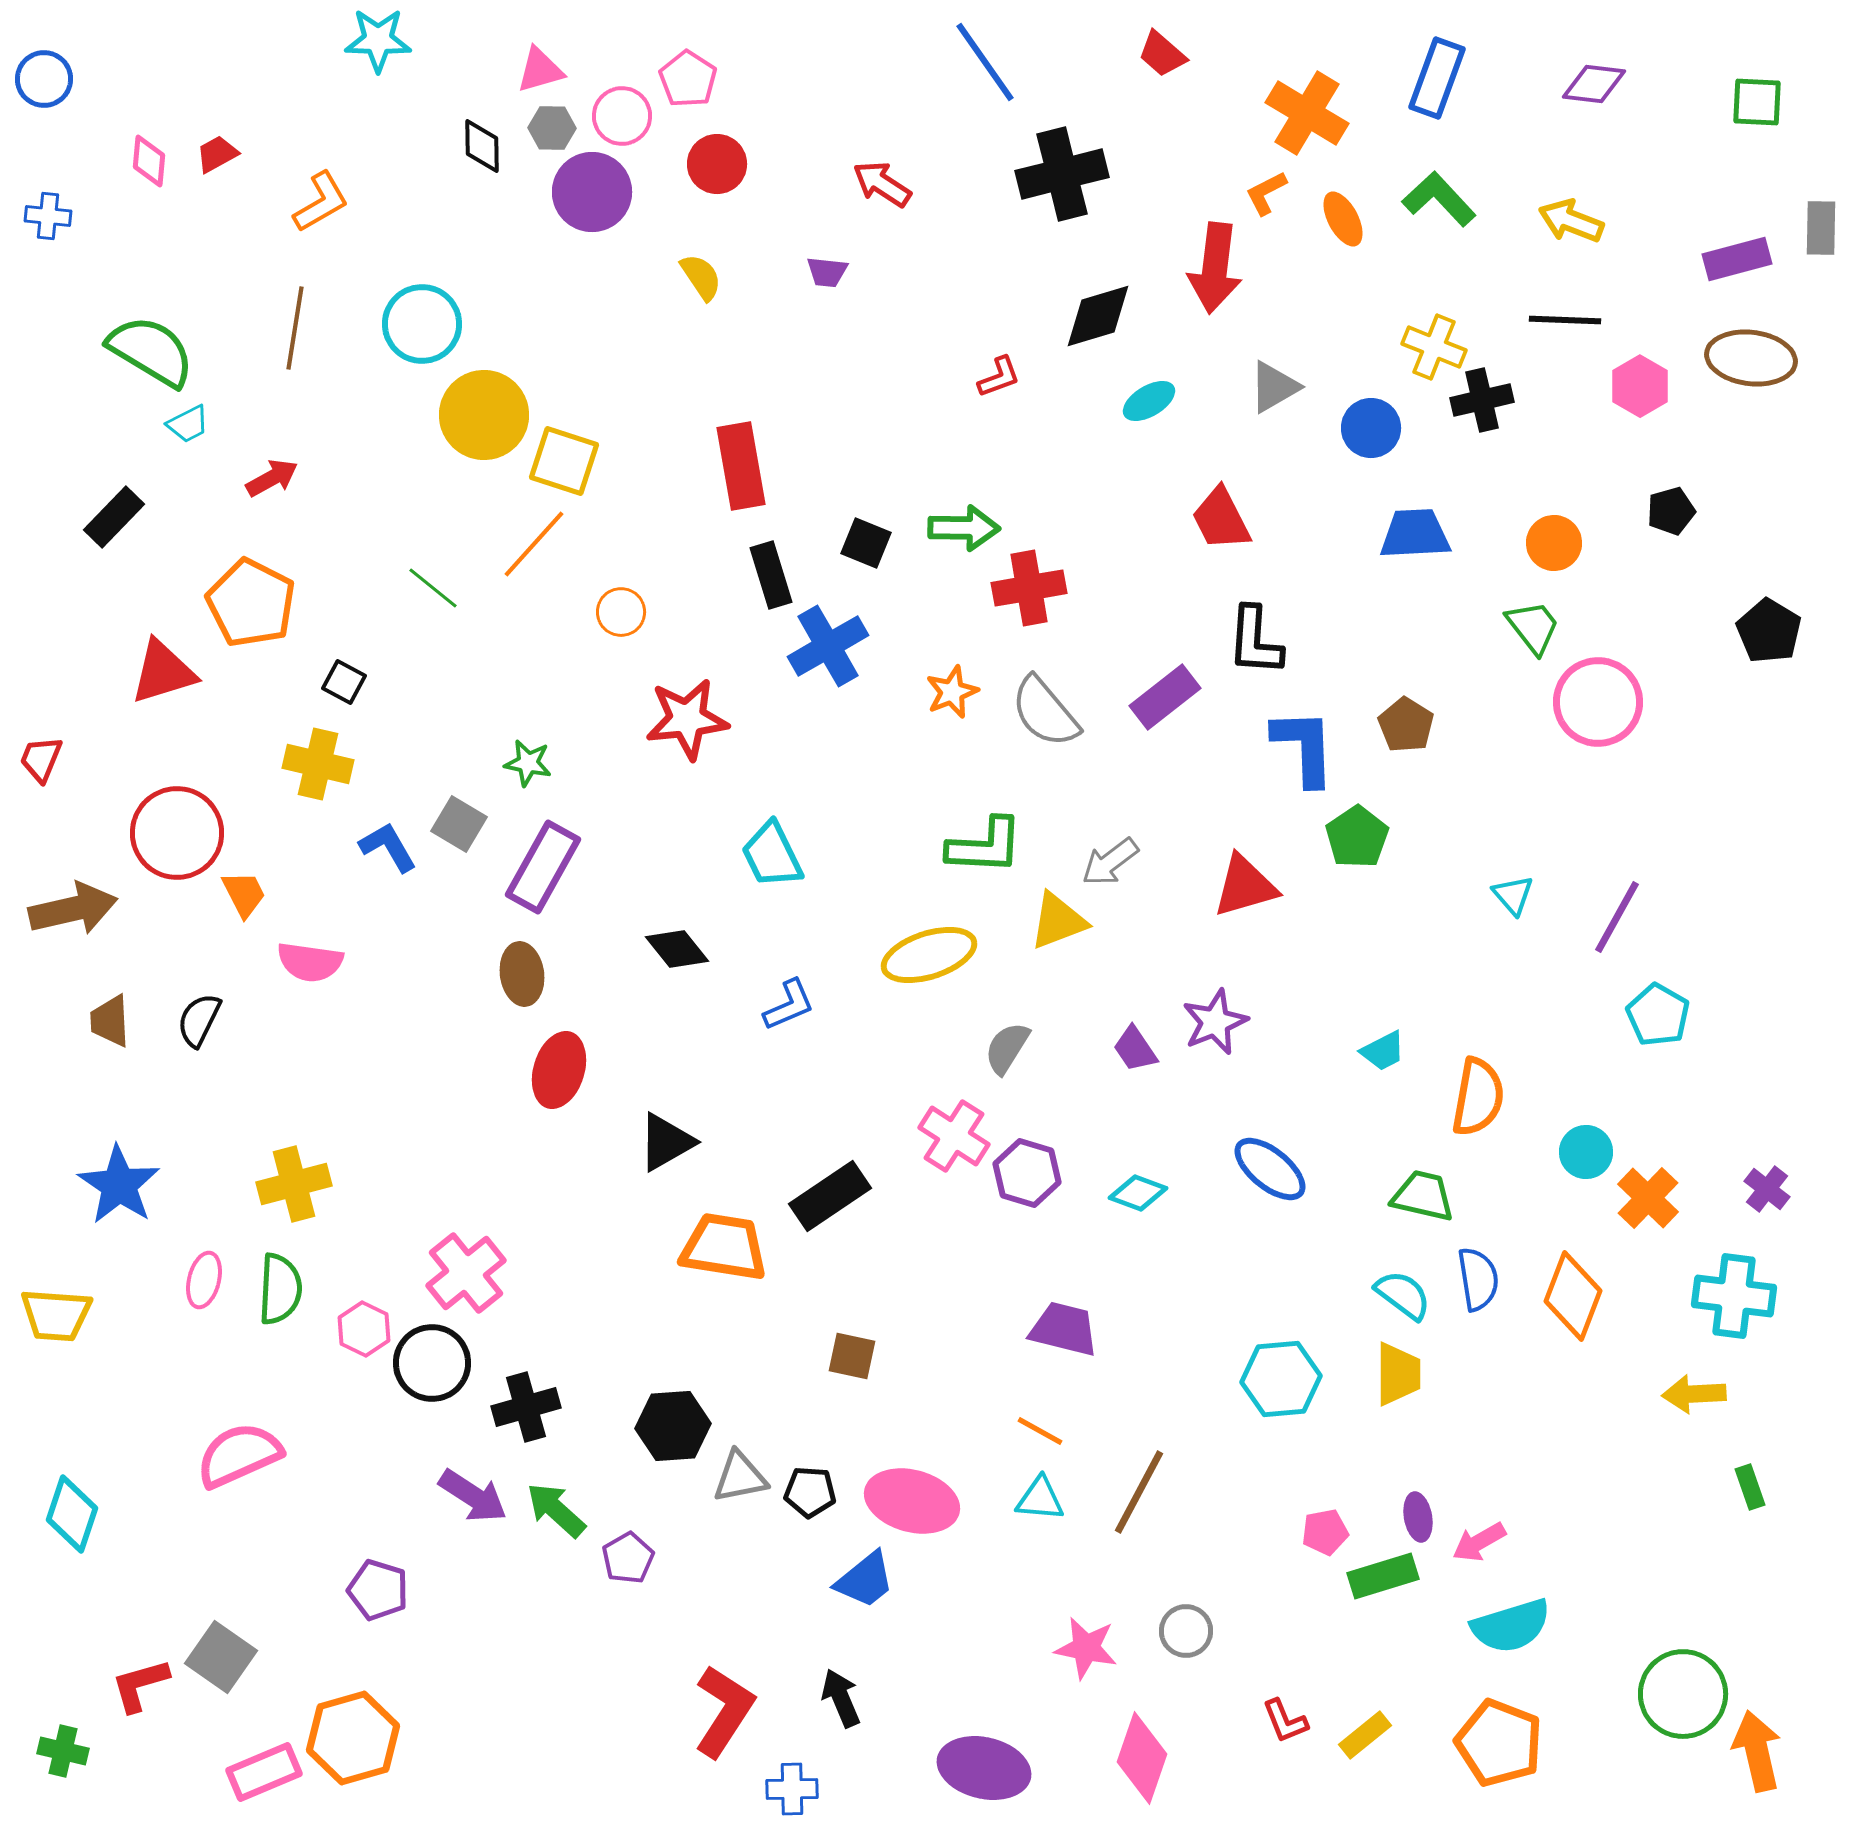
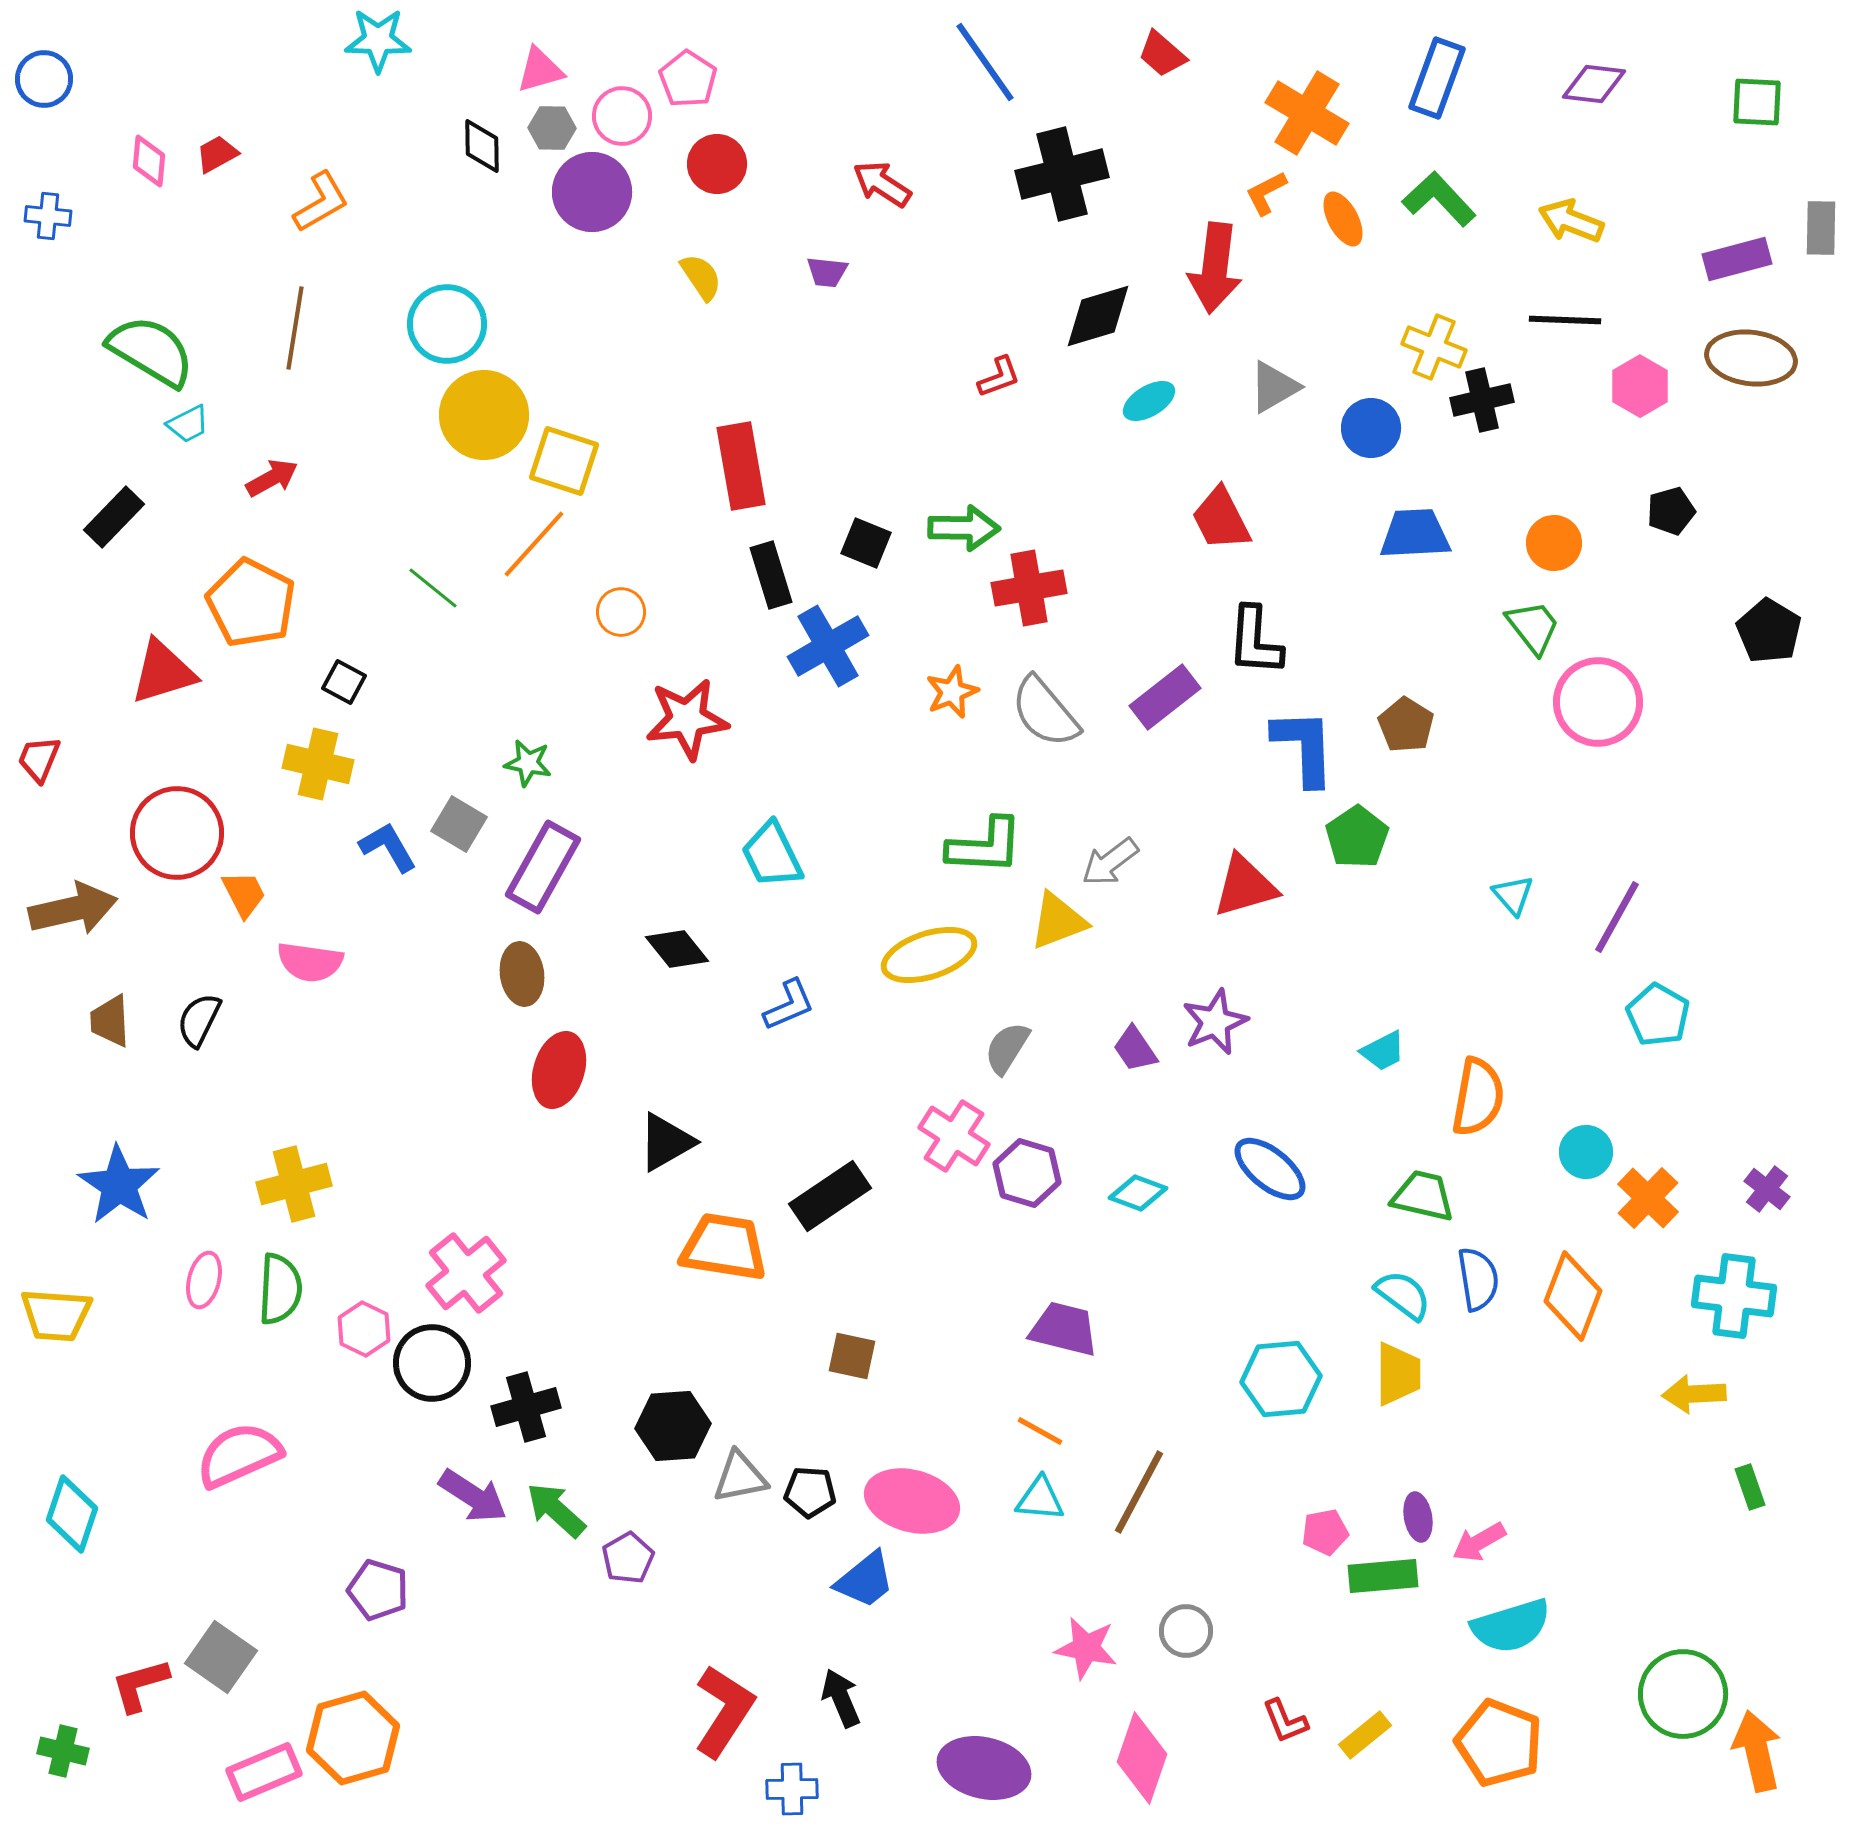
cyan circle at (422, 324): moved 25 px right
red trapezoid at (41, 759): moved 2 px left
green rectangle at (1383, 1576): rotated 12 degrees clockwise
